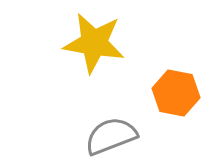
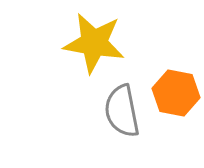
gray semicircle: moved 11 px right, 25 px up; rotated 80 degrees counterclockwise
